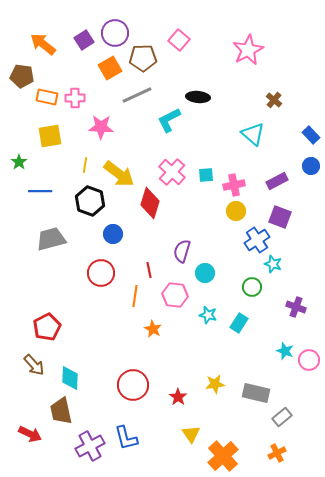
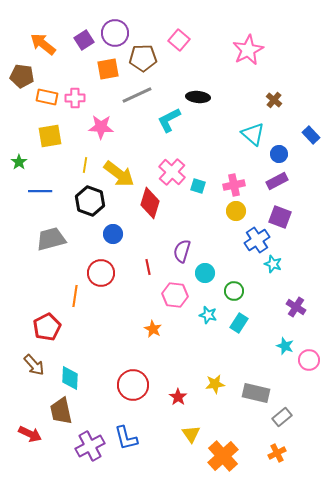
orange square at (110, 68): moved 2 px left, 1 px down; rotated 20 degrees clockwise
blue circle at (311, 166): moved 32 px left, 12 px up
cyan square at (206, 175): moved 8 px left, 11 px down; rotated 21 degrees clockwise
red line at (149, 270): moved 1 px left, 3 px up
green circle at (252, 287): moved 18 px left, 4 px down
orange line at (135, 296): moved 60 px left
purple cross at (296, 307): rotated 12 degrees clockwise
cyan star at (285, 351): moved 5 px up
